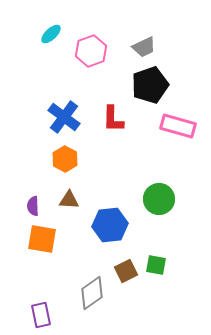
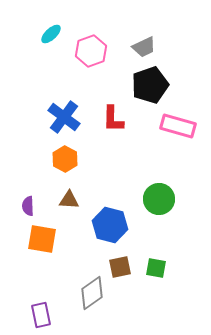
purple semicircle: moved 5 px left
blue hexagon: rotated 20 degrees clockwise
green square: moved 3 px down
brown square: moved 6 px left, 4 px up; rotated 15 degrees clockwise
